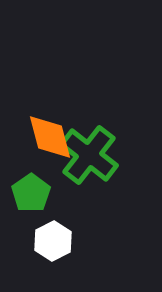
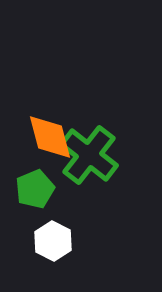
green pentagon: moved 4 px right, 4 px up; rotated 12 degrees clockwise
white hexagon: rotated 6 degrees counterclockwise
